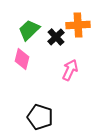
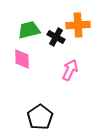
green trapezoid: rotated 30 degrees clockwise
black cross: rotated 18 degrees counterclockwise
pink diamond: rotated 15 degrees counterclockwise
black pentagon: rotated 20 degrees clockwise
